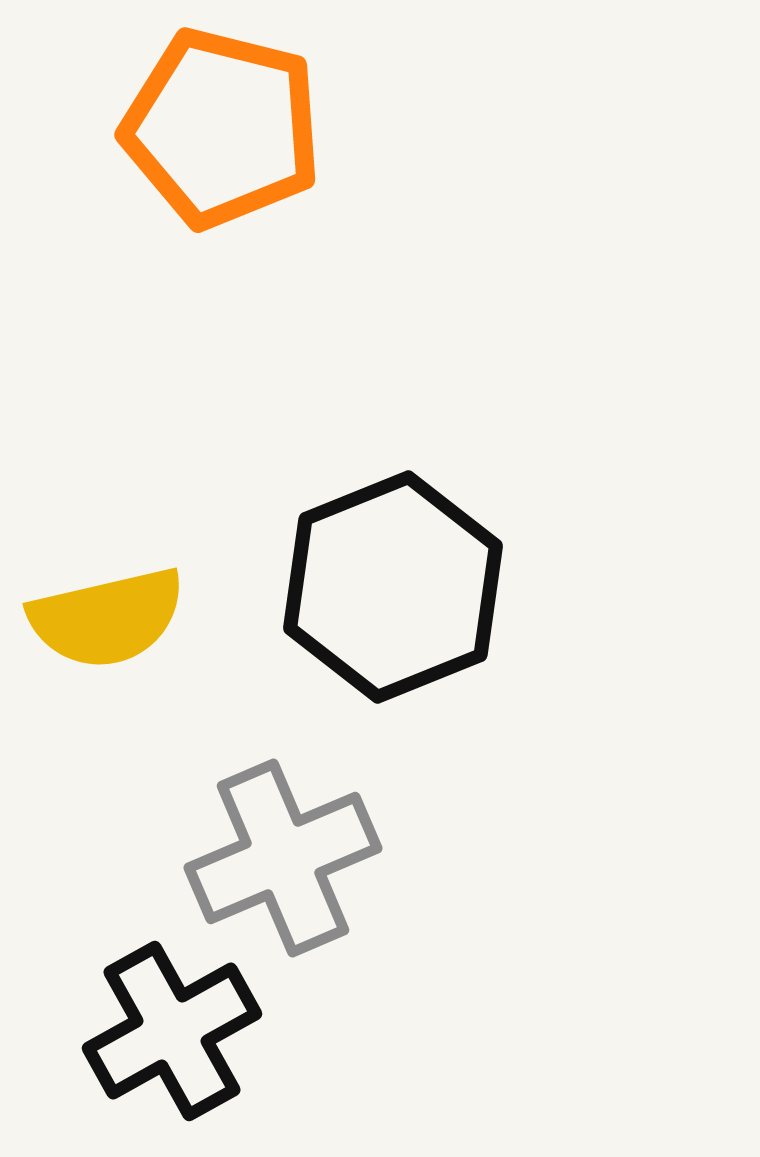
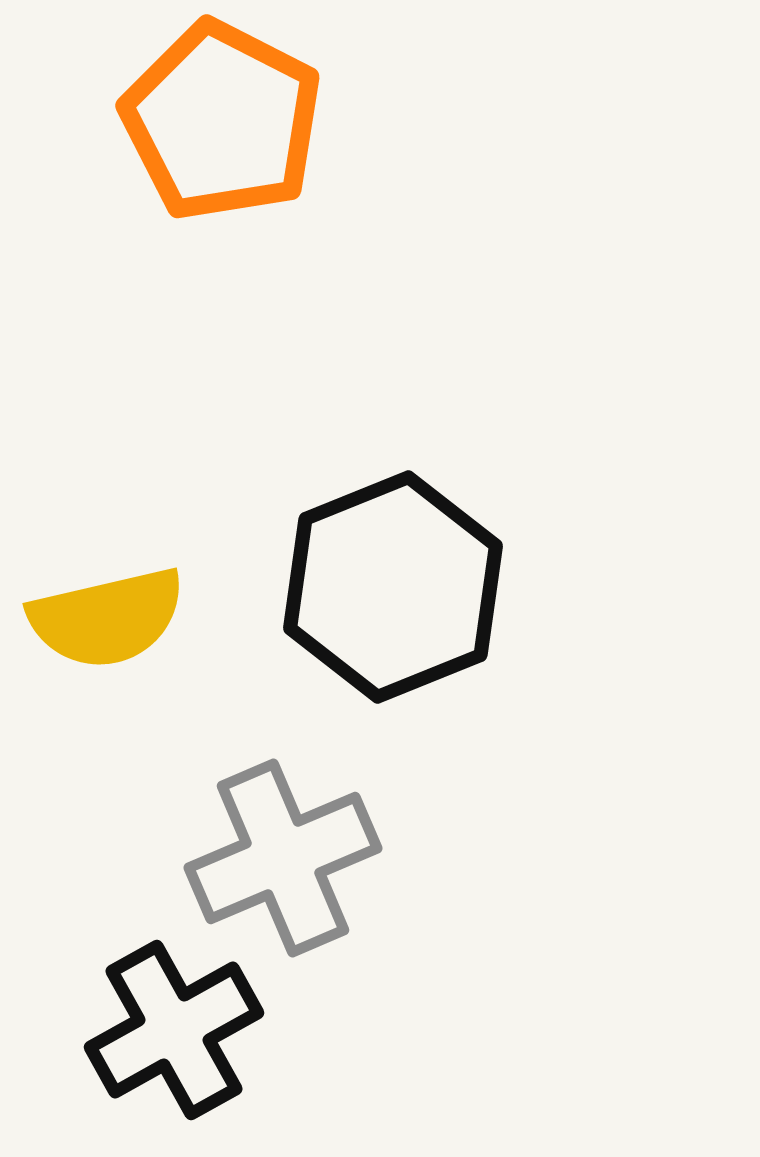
orange pentagon: moved 7 px up; rotated 13 degrees clockwise
black cross: moved 2 px right, 1 px up
